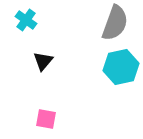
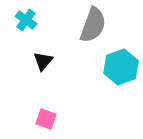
gray semicircle: moved 22 px left, 2 px down
cyan hexagon: rotated 8 degrees counterclockwise
pink square: rotated 10 degrees clockwise
